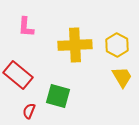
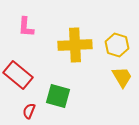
yellow hexagon: rotated 10 degrees counterclockwise
